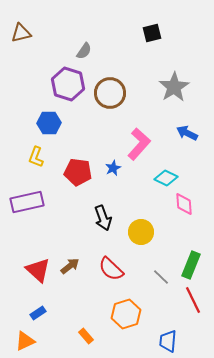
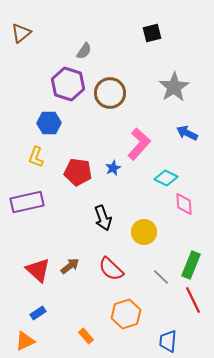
brown triangle: rotated 25 degrees counterclockwise
yellow circle: moved 3 px right
